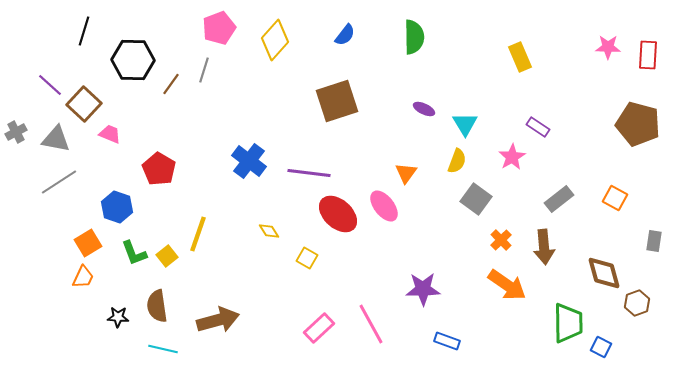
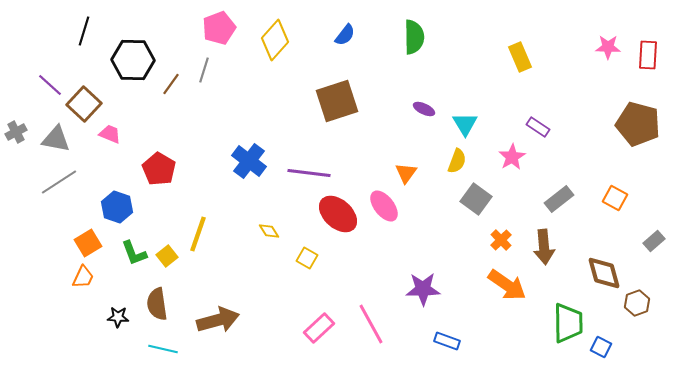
gray rectangle at (654, 241): rotated 40 degrees clockwise
brown semicircle at (157, 306): moved 2 px up
